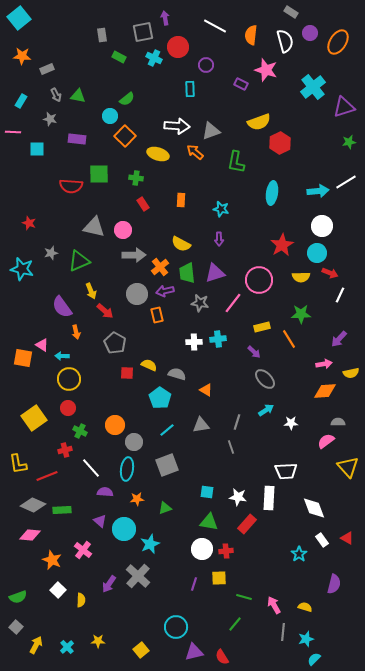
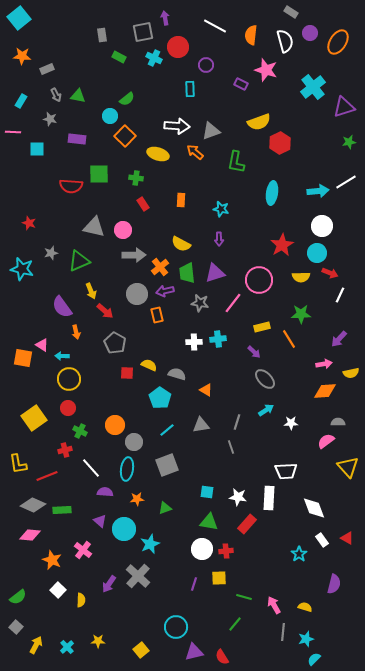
green semicircle at (18, 597): rotated 18 degrees counterclockwise
